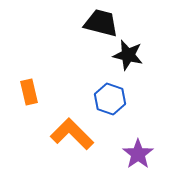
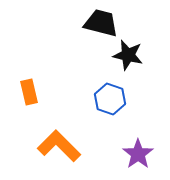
orange L-shape: moved 13 px left, 12 px down
